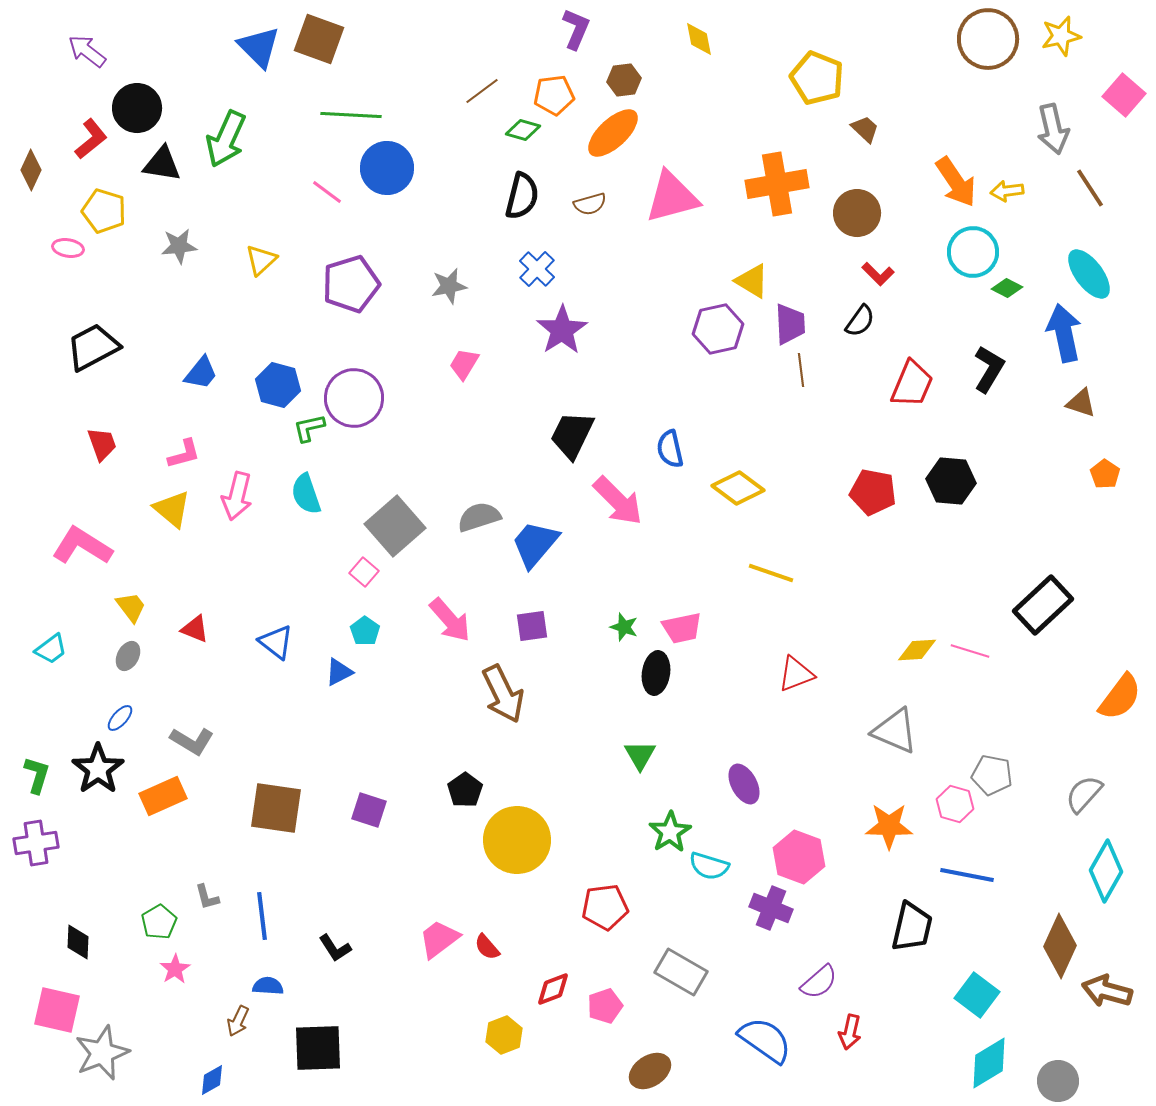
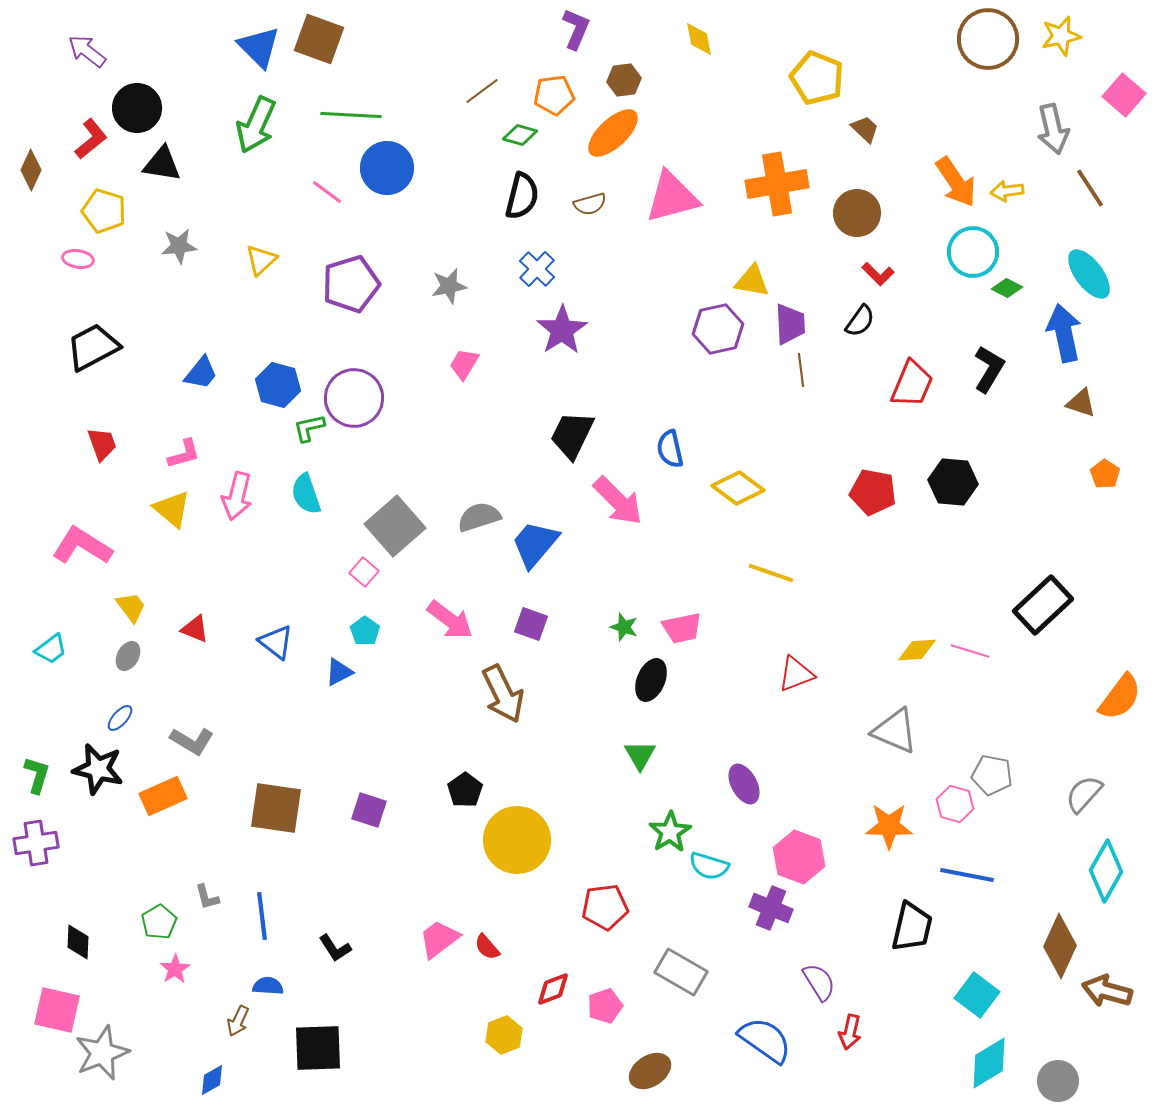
green diamond at (523, 130): moved 3 px left, 5 px down
green arrow at (226, 139): moved 30 px right, 14 px up
pink ellipse at (68, 248): moved 10 px right, 11 px down
yellow triangle at (752, 281): rotated 21 degrees counterclockwise
black hexagon at (951, 481): moved 2 px right, 1 px down
pink arrow at (450, 620): rotated 12 degrees counterclockwise
purple square at (532, 626): moved 1 px left, 2 px up; rotated 28 degrees clockwise
black ellipse at (656, 673): moved 5 px left, 7 px down; rotated 15 degrees clockwise
black star at (98, 769): rotated 24 degrees counterclockwise
purple semicircle at (819, 982): rotated 81 degrees counterclockwise
